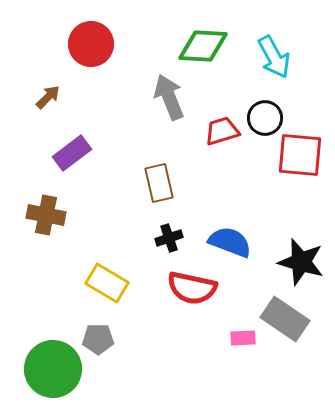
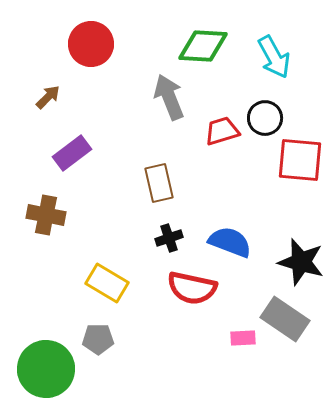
red square: moved 5 px down
green circle: moved 7 px left
